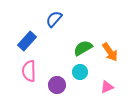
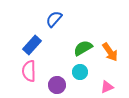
blue rectangle: moved 5 px right, 4 px down
